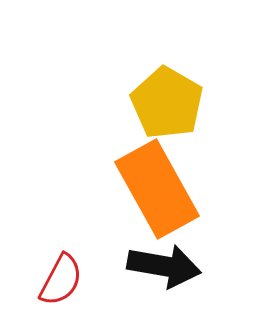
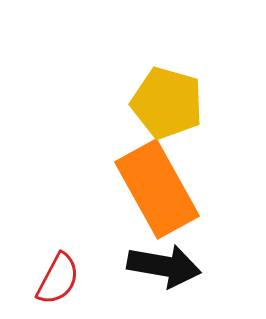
yellow pentagon: rotated 14 degrees counterclockwise
red semicircle: moved 3 px left, 1 px up
